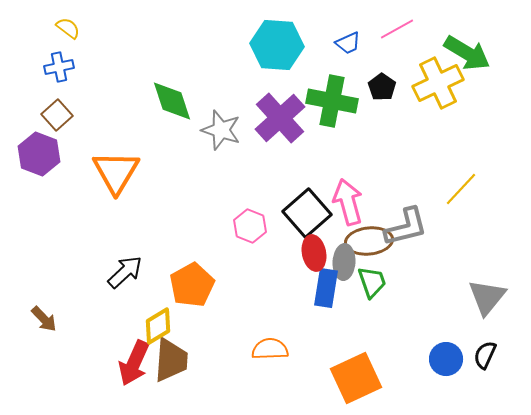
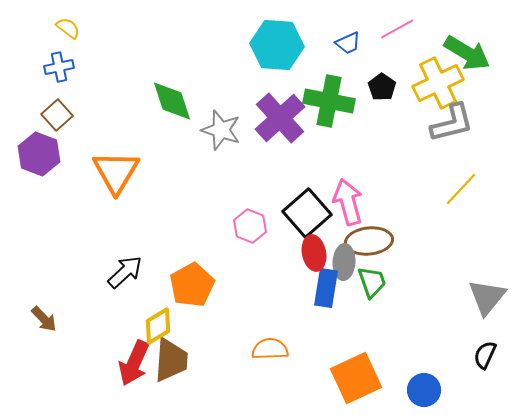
green cross: moved 3 px left
gray L-shape: moved 46 px right, 104 px up
blue circle: moved 22 px left, 31 px down
